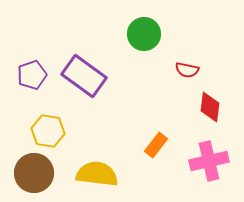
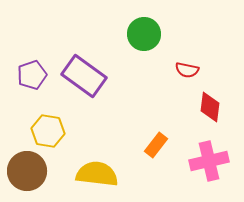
brown circle: moved 7 px left, 2 px up
